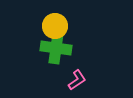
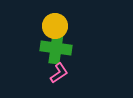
pink L-shape: moved 18 px left, 7 px up
